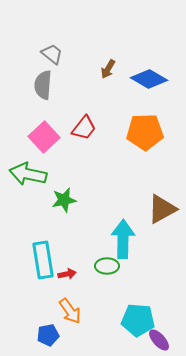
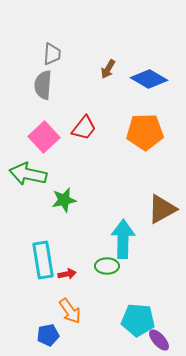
gray trapezoid: rotated 55 degrees clockwise
